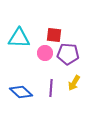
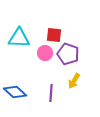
purple pentagon: rotated 15 degrees clockwise
yellow arrow: moved 2 px up
purple line: moved 5 px down
blue diamond: moved 6 px left
